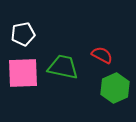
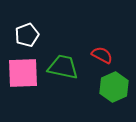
white pentagon: moved 4 px right, 1 px down; rotated 10 degrees counterclockwise
green hexagon: moved 1 px left, 1 px up
